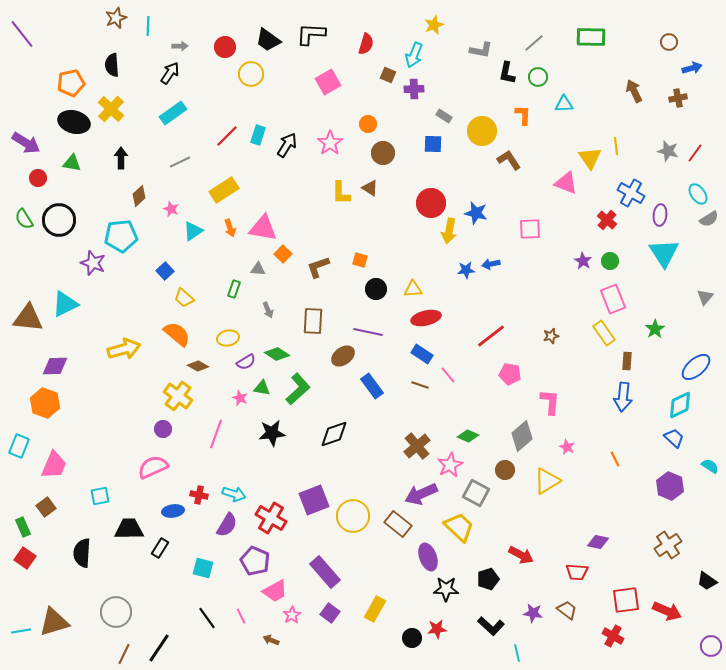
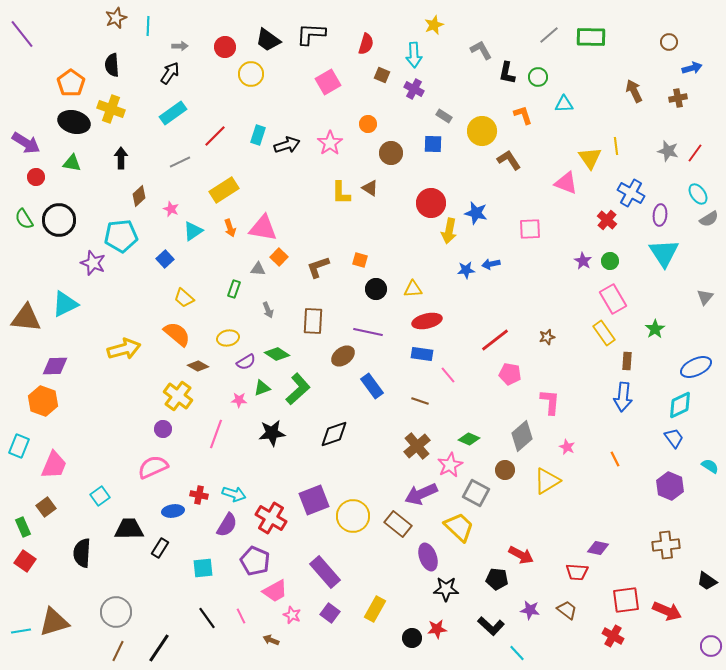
gray line at (534, 43): moved 15 px right, 8 px up
gray L-shape at (481, 50): rotated 130 degrees counterclockwise
cyan arrow at (414, 55): rotated 25 degrees counterclockwise
brown square at (388, 75): moved 6 px left
orange pentagon at (71, 83): rotated 24 degrees counterclockwise
purple cross at (414, 89): rotated 30 degrees clockwise
yellow cross at (111, 109): rotated 24 degrees counterclockwise
orange L-shape at (523, 115): rotated 20 degrees counterclockwise
red line at (227, 136): moved 12 px left
black arrow at (287, 145): rotated 40 degrees clockwise
brown circle at (383, 153): moved 8 px right
red circle at (38, 178): moved 2 px left, 1 px up
orange square at (283, 254): moved 4 px left, 3 px down
blue square at (165, 271): moved 12 px up
pink rectangle at (613, 299): rotated 8 degrees counterclockwise
brown triangle at (28, 318): moved 2 px left
red ellipse at (426, 318): moved 1 px right, 3 px down
red line at (491, 336): moved 4 px right, 4 px down
brown star at (551, 336): moved 4 px left, 1 px down
blue rectangle at (422, 354): rotated 25 degrees counterclockwise
blue ellipse at (696, 367): rotated 16 degrees clockwise
brown line at (420, 385): moved 16 px down
green triangle at (262, 388): rotated 30 degrees counterclockwise
pink star at (240, 398): moved 1 px left, 2 px down; rotated 21 degrees counterclockwise
orange hexagon at (45, 403): moved 2 px left, 2 px up
green diamond at (468, 436): moved 1 px right, 3 px down
blue trapezoid at (674, 438): rotated 10 degrees clockwise
cyan square at (100, 496): rotated 24 degrees counterclockwise
purple diamond at (598, 542): moved 6 px down
brown cross at (668, 545): moved 2 px left; rotated 28 degrees clockwise
red square at (25, 558): moved 3 px down
cyan square at (203, 568): rotated 20 degrees counterclockwise
black pentagon at (488, 579): moved 9 px right; rotated 25 degrees clockwise
purple star at (533, 613): moved 3 px left, 3 px up
pink star at (292, 615): rotated 18 degrees counterclockwise
cyan line at (517, 653): rotated 30 degrees counterclockwise
brown line at (124, 654): moved 6 px left, 3 px up
